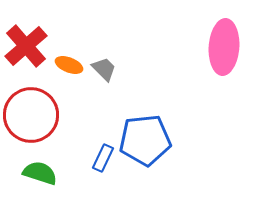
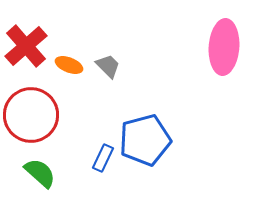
gray trapezoid: moved 4 px right, 3 px up
blue pentagon: rotated 9 degrees counterclockwise
green semicircle: rotated 24 degrees clockwise
